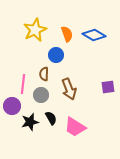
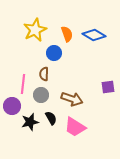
blue circle: moved 2 px left, 2 px up
brown arrow: moved 3 px right, 10 px down; rotated 50 degrees counterclockwise
